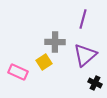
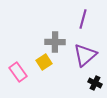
pink rectangle: rotated 30 degrees clockwise
